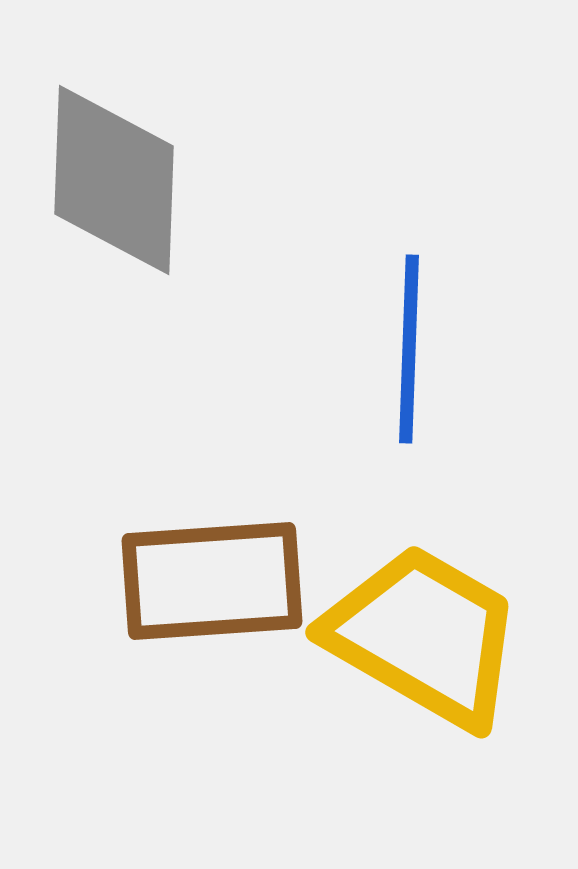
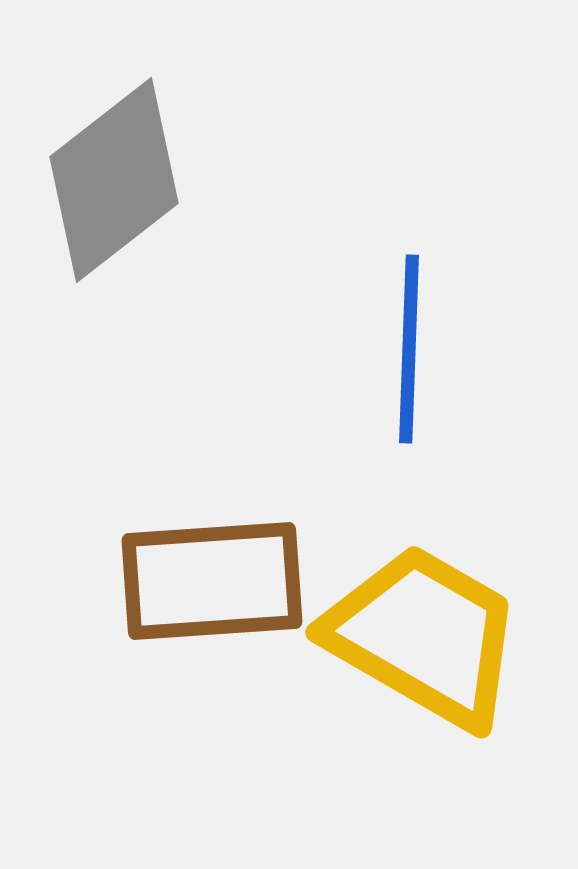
gray diamond: rotated 50 degrees clockwise
